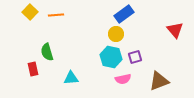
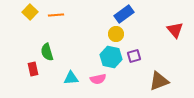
purple square: moved 1 px left, 1 px up
pink semicircle: moved 25 px left
